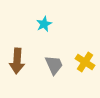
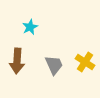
cyan star: moved 14 px left, 3 px down
